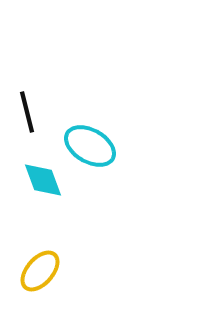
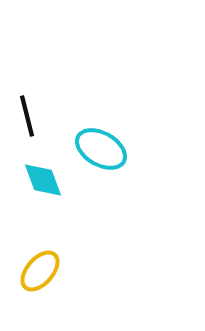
black line: moved 4 px down
cyan ellipse: moved 11 px right, 3 px down
